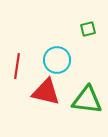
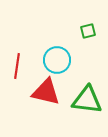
green square: moved 2 px down
